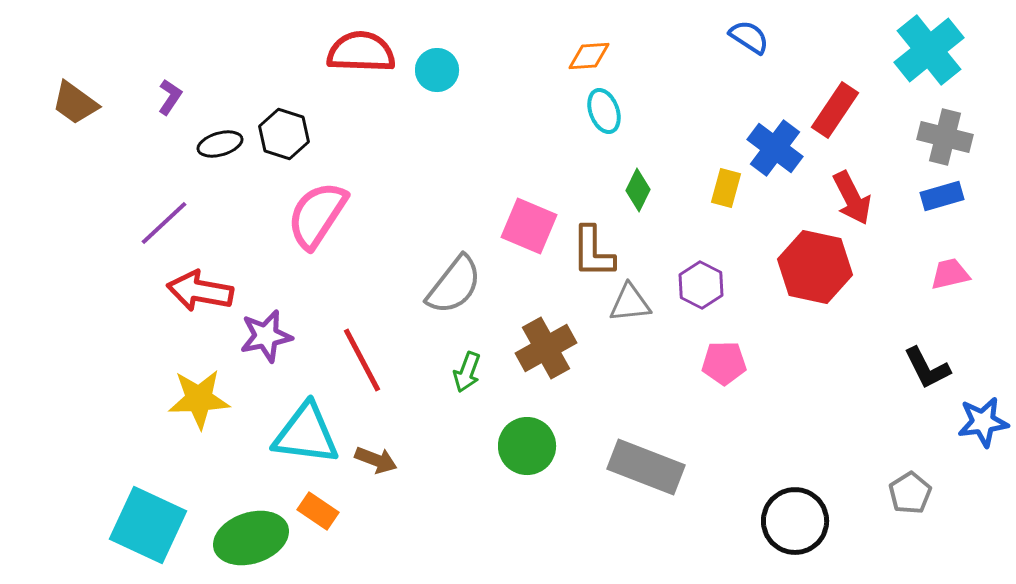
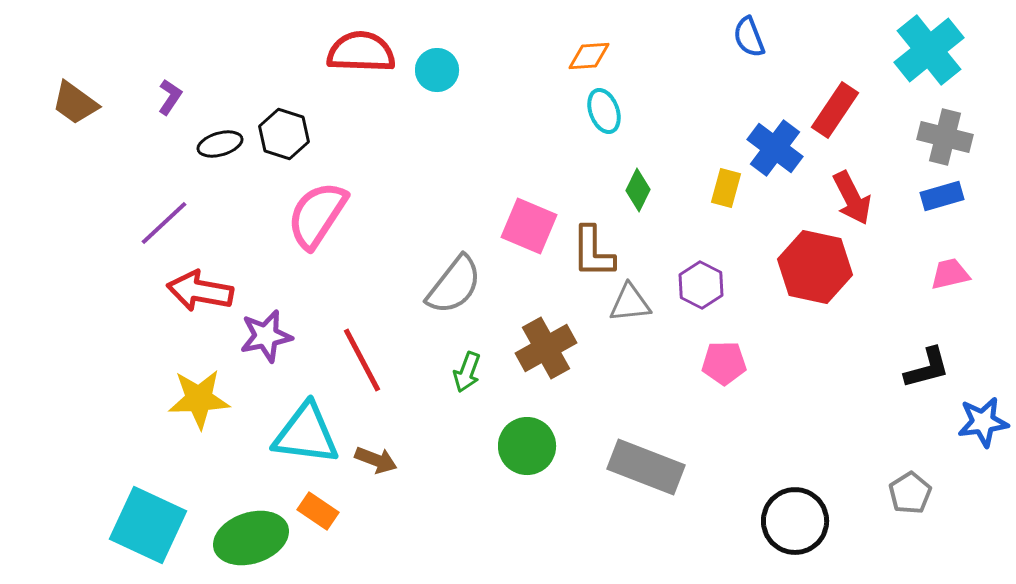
blue semicircle at (749, 37): rotated 144 degrees counterclockwise
black L-shape at (927, 368): rotated 78 degrees counterclockwise
